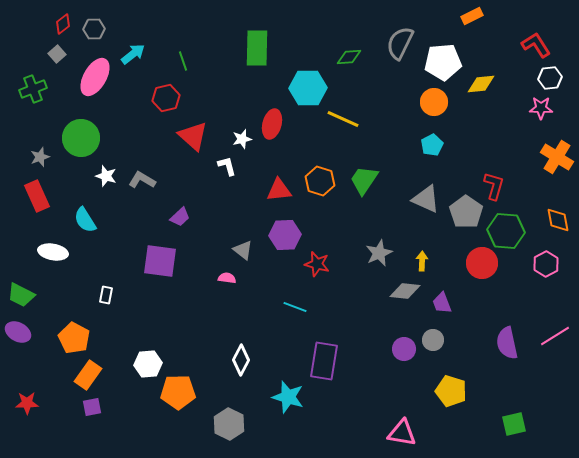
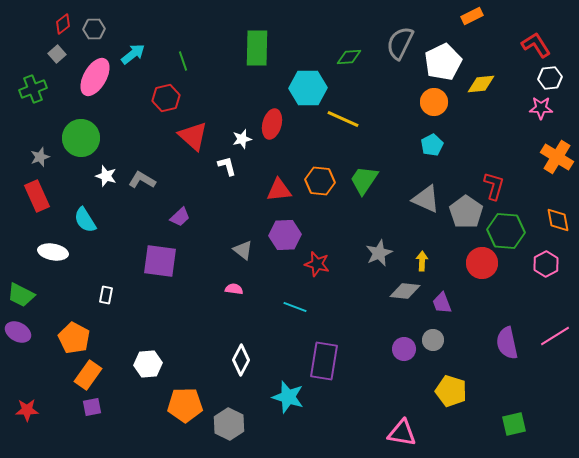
white pentagon at (443, 62): rotated 21 degrees counterclockwise
orange hexagon at (320, 181): rotated 12 degrees counterclockwise
pink semicircle at (227, 278): moved 7 px right, 11 px down
orange pentagon at (178, 392): moved 7 px right, 13 px down
red star at (27, 403): moved 7 px down
